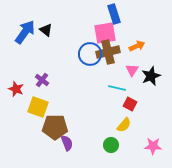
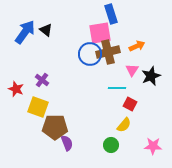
blue rectangle: moved 3 px left
pink square: moved 5 px left
cyan line: rotated 12 degrees counterclockwise
